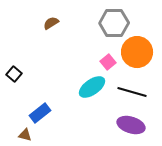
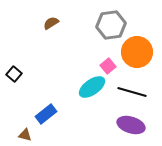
gray hexagon: moved 3 px left, 2 px down; rotated 8 degrees counterclockwise
pink square: moved 4 px down
blue rectangle: moved 6 px right, 1 px down
